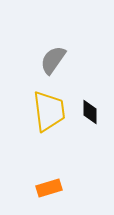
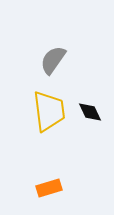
black diamond: rotated 25 degrees counterclockwise
